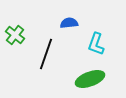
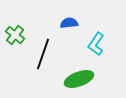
cyan L-shape: rotated 15 degrees clockwise
black line: moved 3 px left
green ellipse: moved 11 px left
